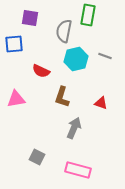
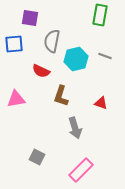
green rectangle: moved 12 px right
gray semicircle: moved 12 px left, 10 px down
brown L-shape: moved 1 px left, 1 px up
gray arrow: moved 1 px right; rotated 140 degrees clockwise
pink rectangle: moved 3 px right; rotated 60 degrees counterclockwise
